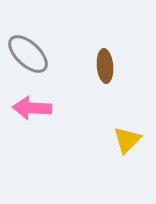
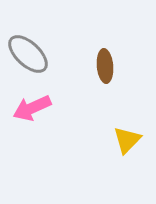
pink arrow: rotated 27 degrees counterclockwise
